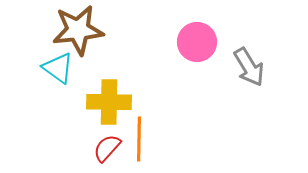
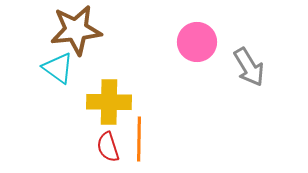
brown star: moved 2 px left
red semicircle: moved 1 px right, 1 px up; rotated 60 degrees counterclockwise
